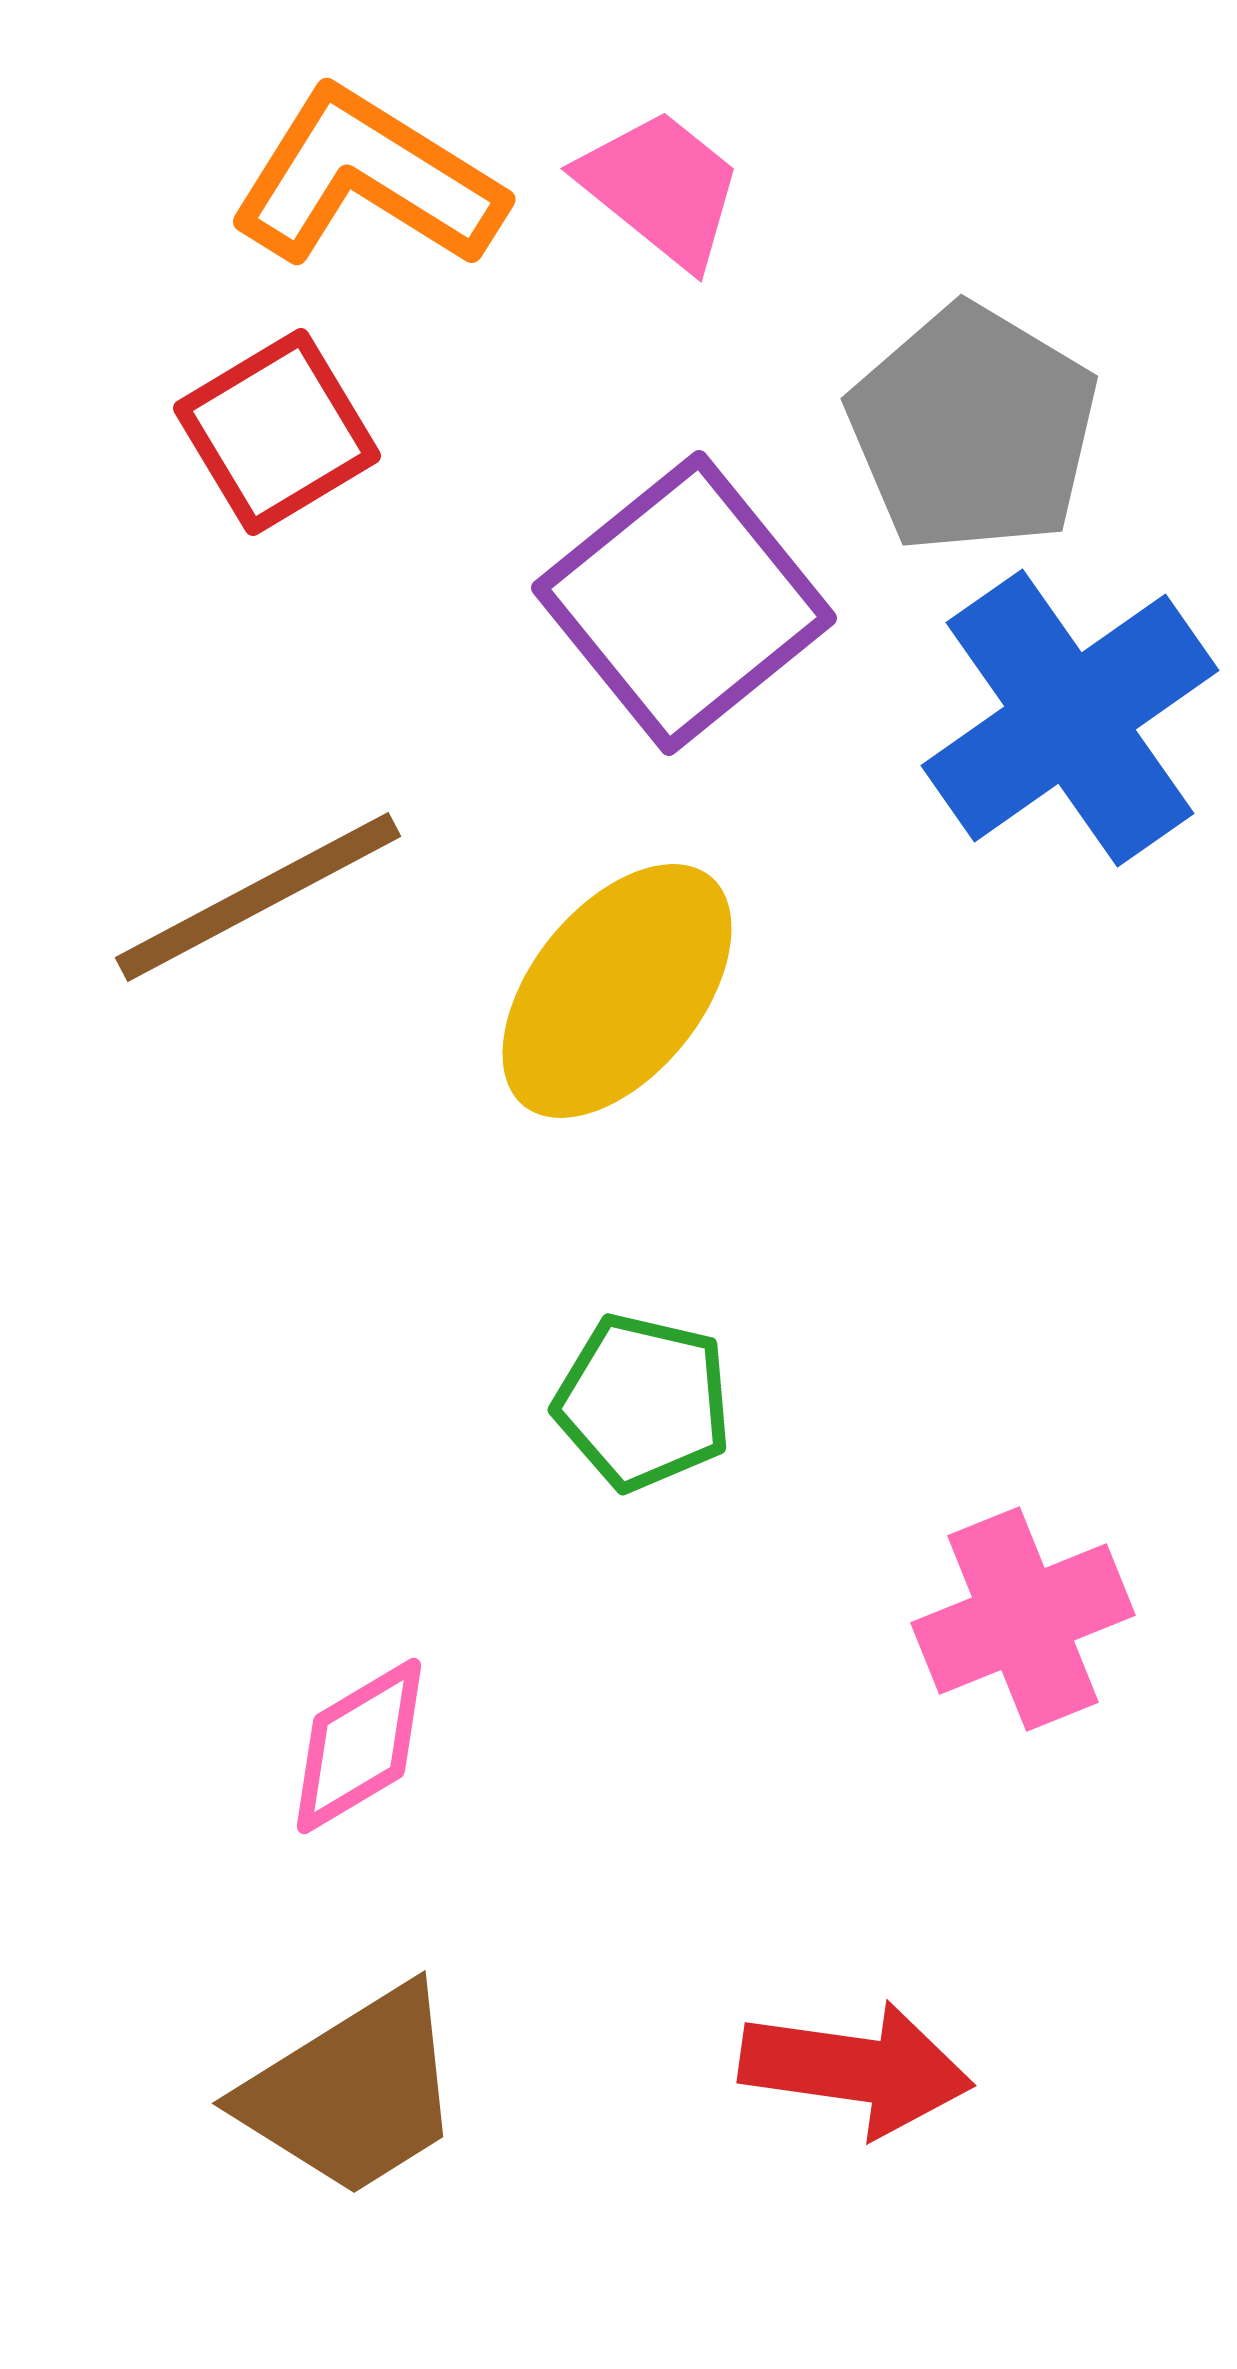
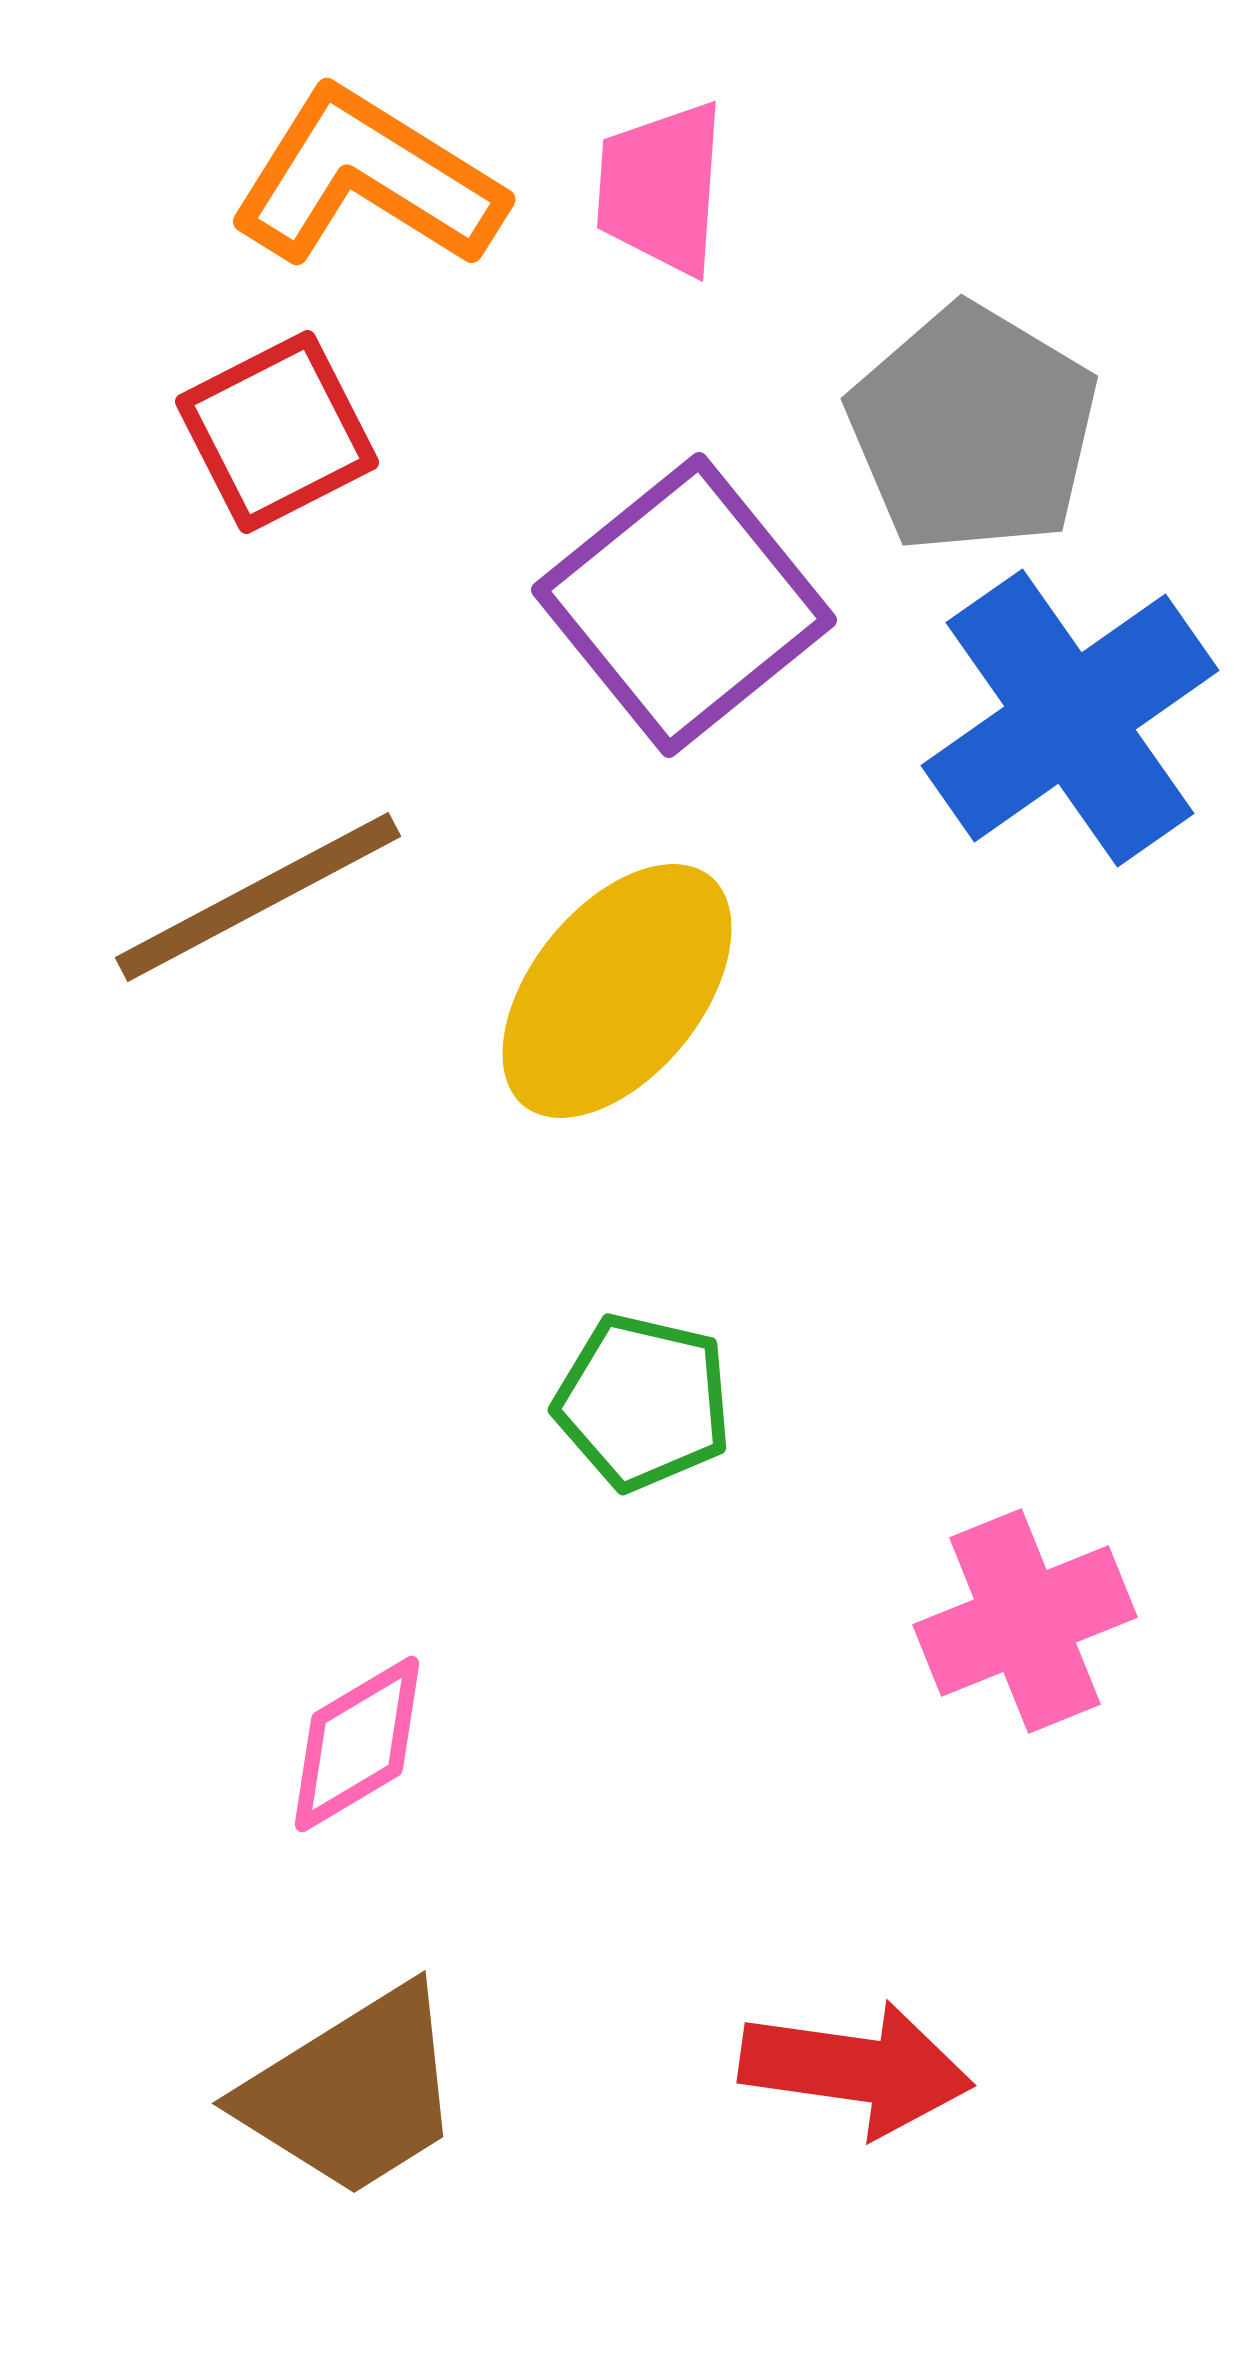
pink trapezoid: rotated 125 degrees counterclockwise
red square: rotated 4 degrees clockwise
purple square: moved 2 px down
pink cross: moved 2 px right, 2 px down
pink diamond: moved 2 px left, 2 px up
